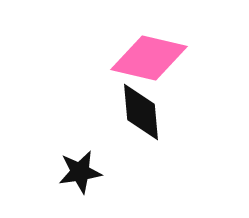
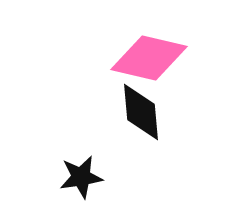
black star: moved 1 px right, 5 px down
